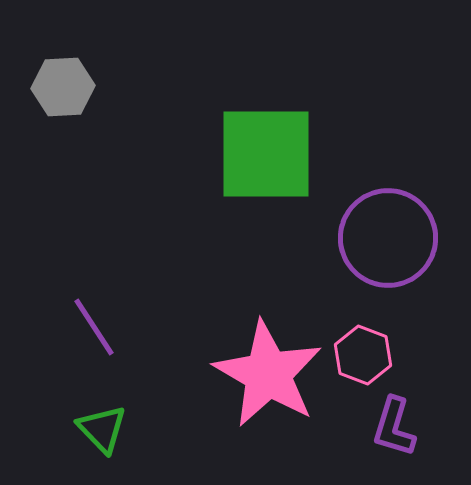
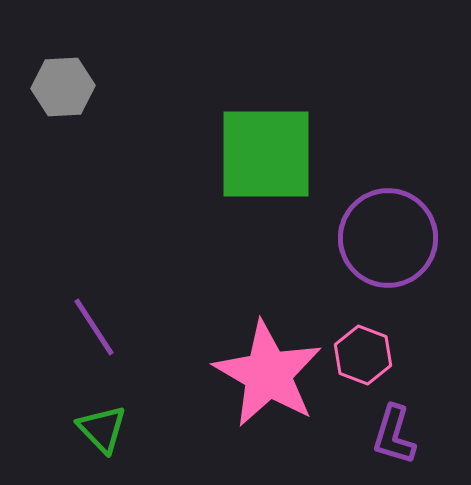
purple L-shape: moved 8 px down
